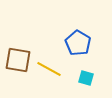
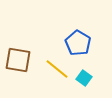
yellow line: moved 8 px right; rotated 10 degrees clockwise
cyan square: moved 2 px left; rotated 21 degrees clockwise
